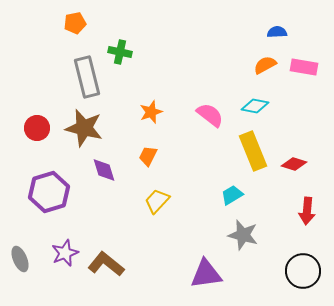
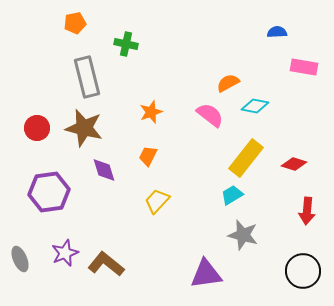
green cross: moved 6 px right, 8 px up
orange semicircle: moved 37 px left, 18 px down
yellow rectangle: moved 7 px left, 7 px down; rotated 60 degrees clockwise
purple hexagon: rotated 9 degrees clockwise
